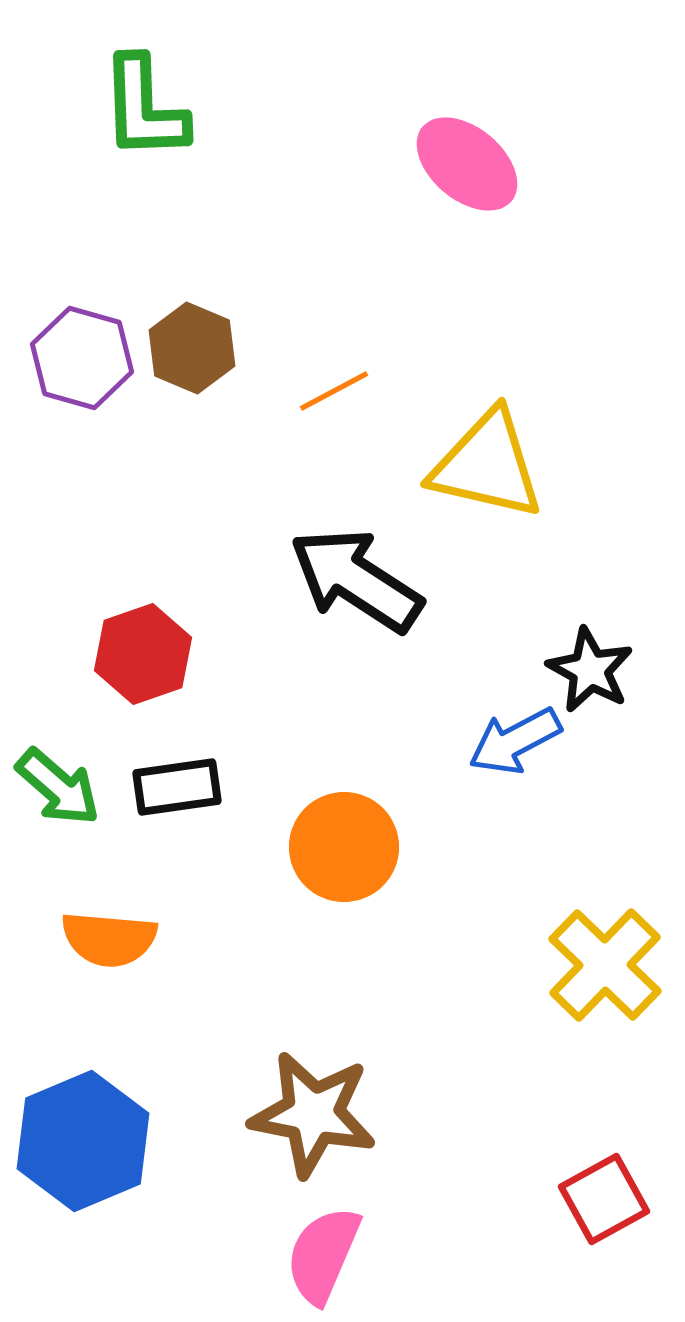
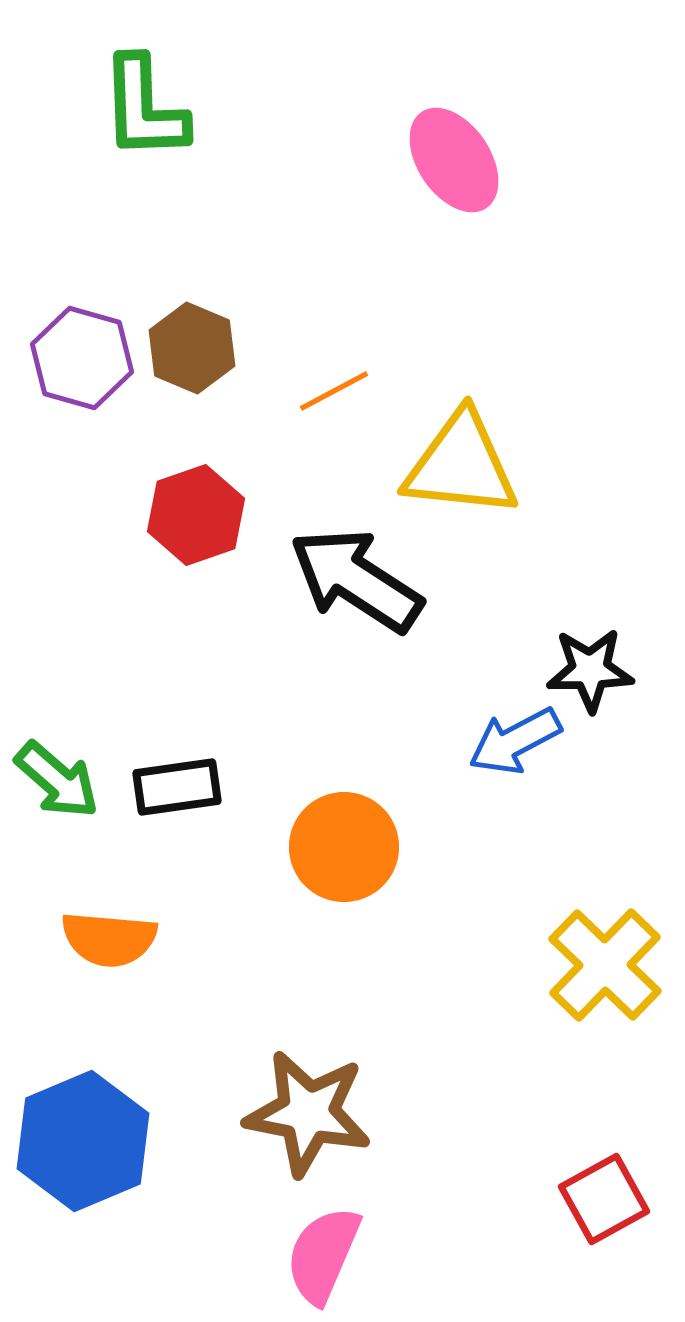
pink ellipse: moved 13 px left, 4 px up; rotated 16 degrees clockwise
yellow triangle: moved 26 px left; rotated 7 degrees counterclockwise
red hexagon: moved 53 px right, 139 px up
black star: rotated 30 degrees counterclockwise
green arrow: moved 1 px left, 7 px up
brown star: moved 5 px left, 1 px up
